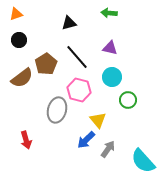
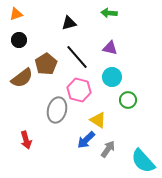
yellow triangle: rotated 18 degrees counterclockwise
